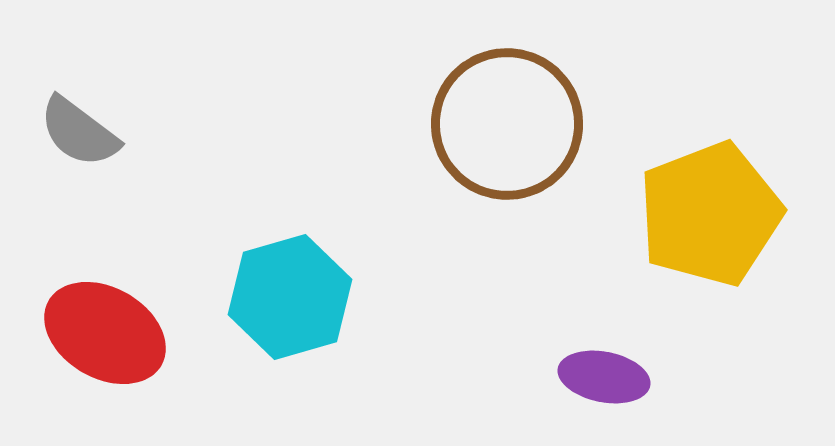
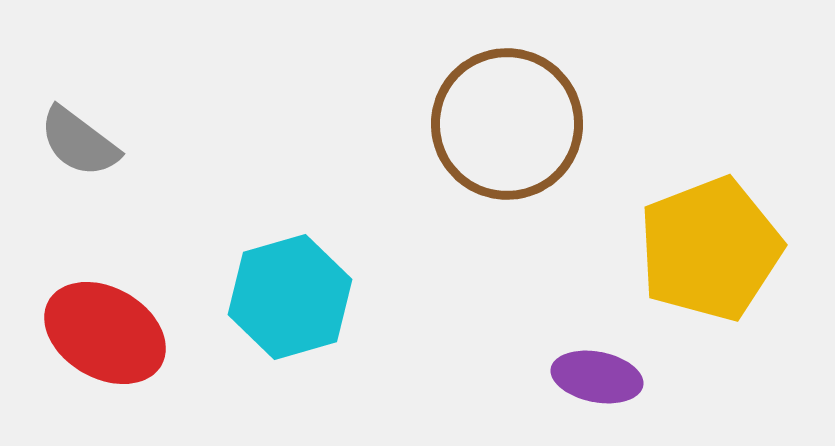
gray semicircle: moved 10 px down
yellow pentagon: moved 35 px down
purple ellipse: moved 7 px left
